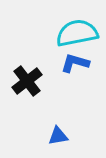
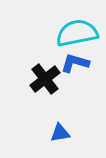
black cross: moved 18 px right, 2 px up
blue triangle: moved 2 px right, 3 px up
